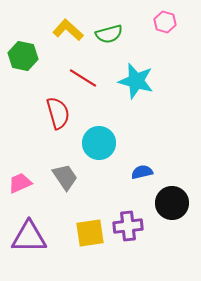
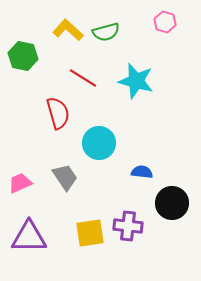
green semicircle: moved 3 px left, 2 px up
blue semicircle: rotated 20 degrees clockwise
purple cross: rotated 12 degrees clockwise
